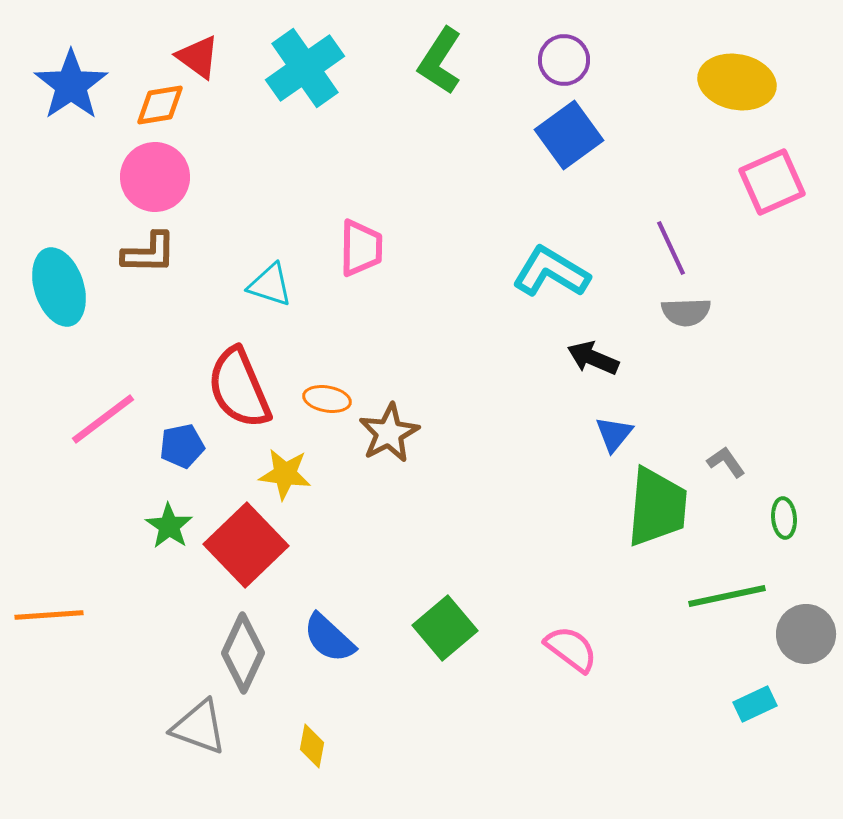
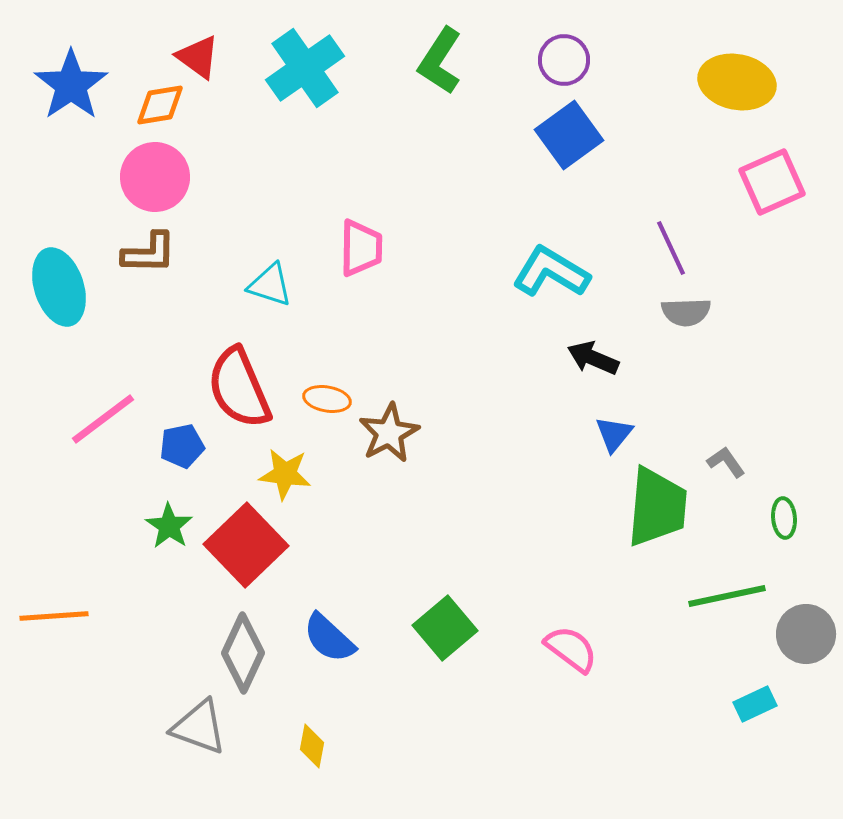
orange line: moved 5 px right, 1 px down
